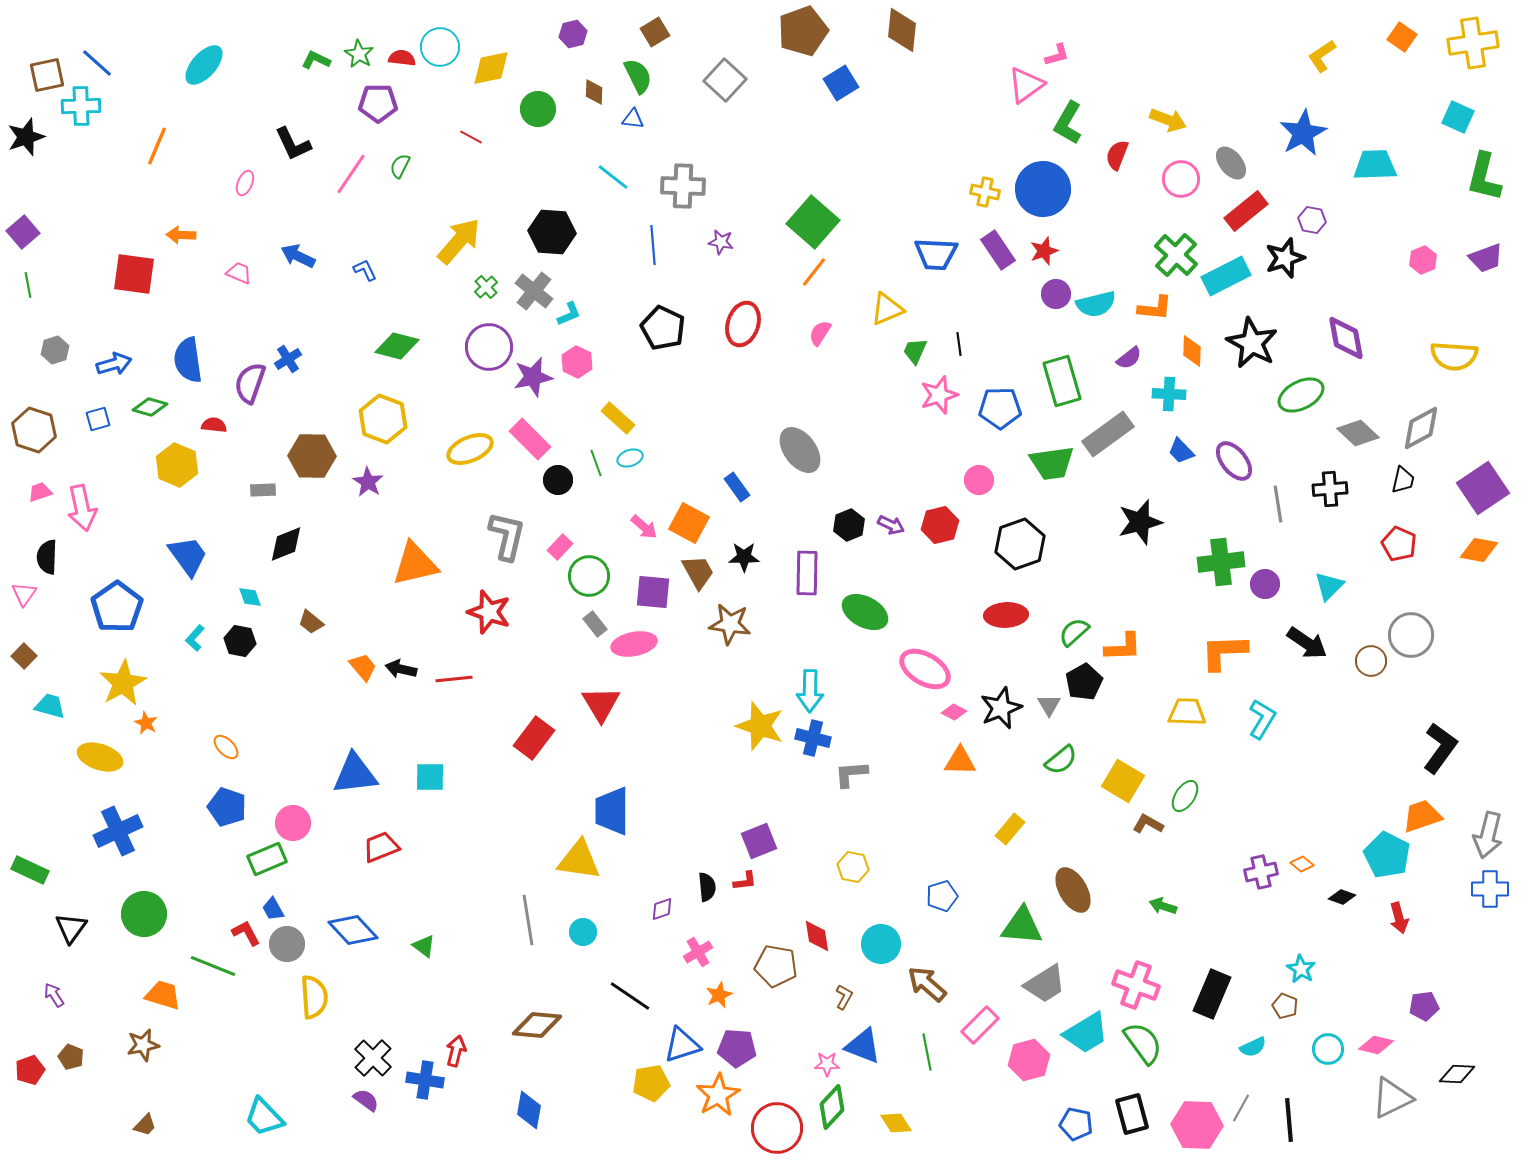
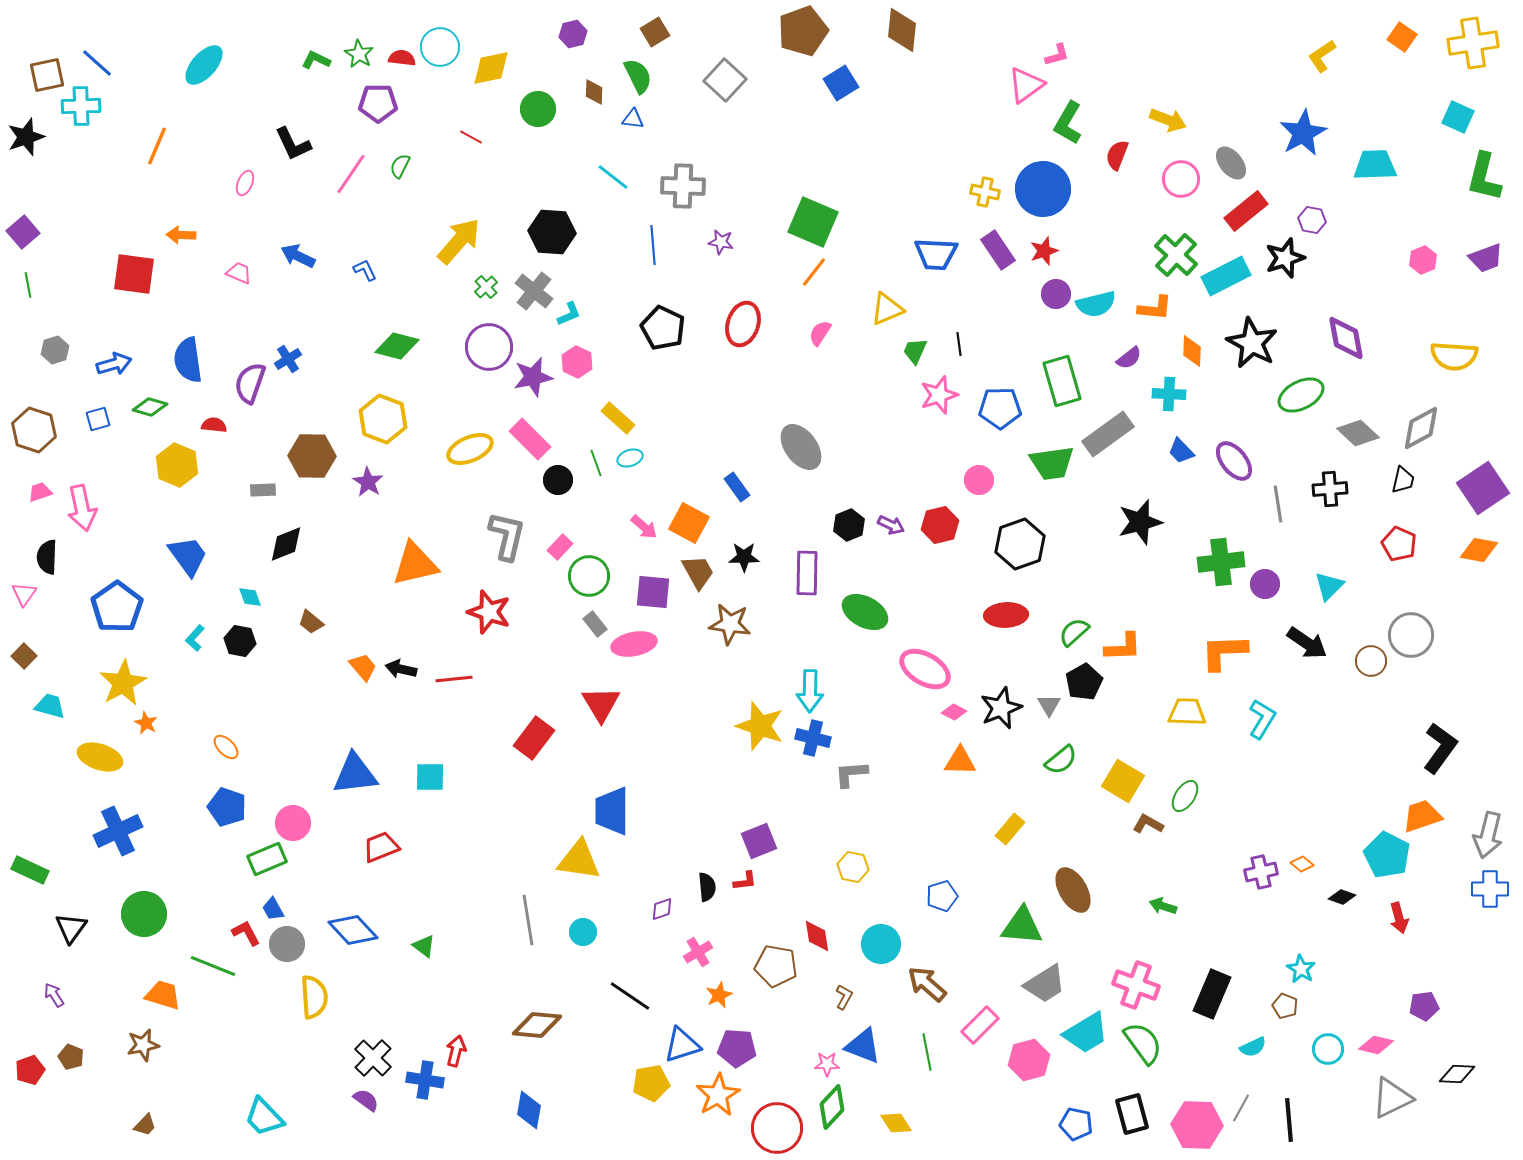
green square at (813, 222): rotated 18 degrees counterclockwise
gray ellipse at (800, 450): moved 1 px right, 3 px up
